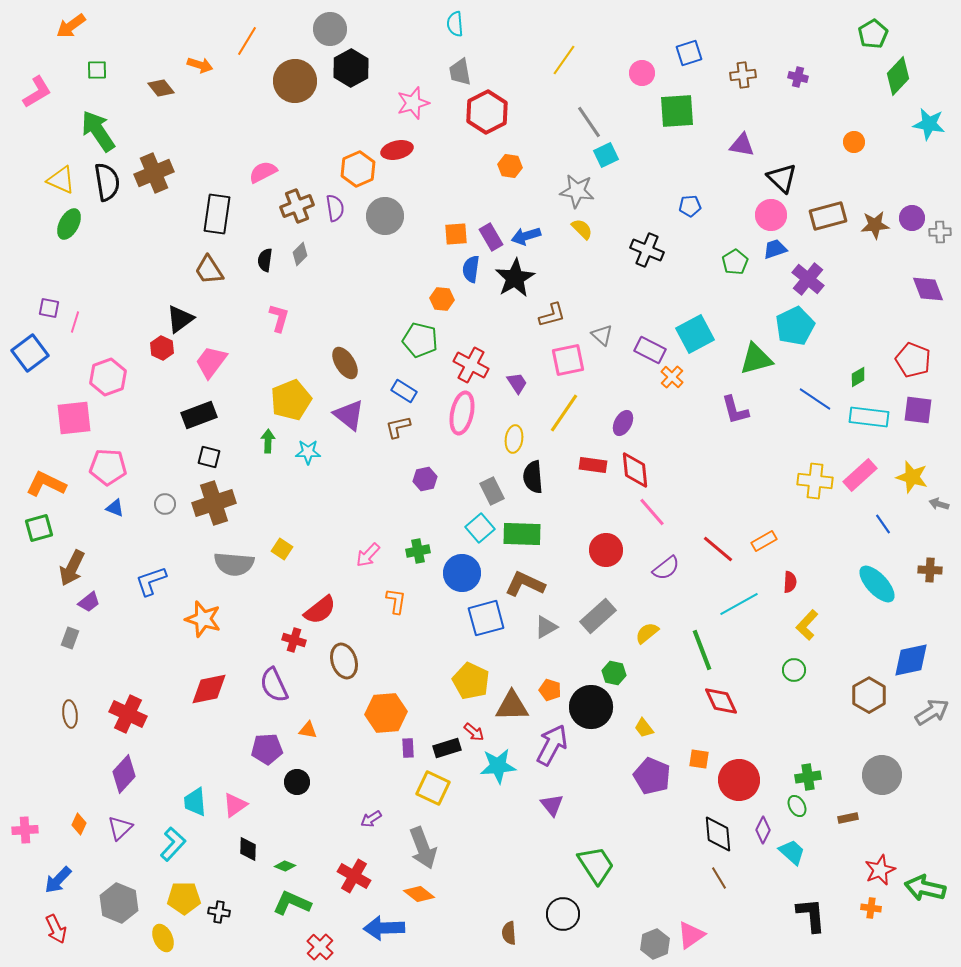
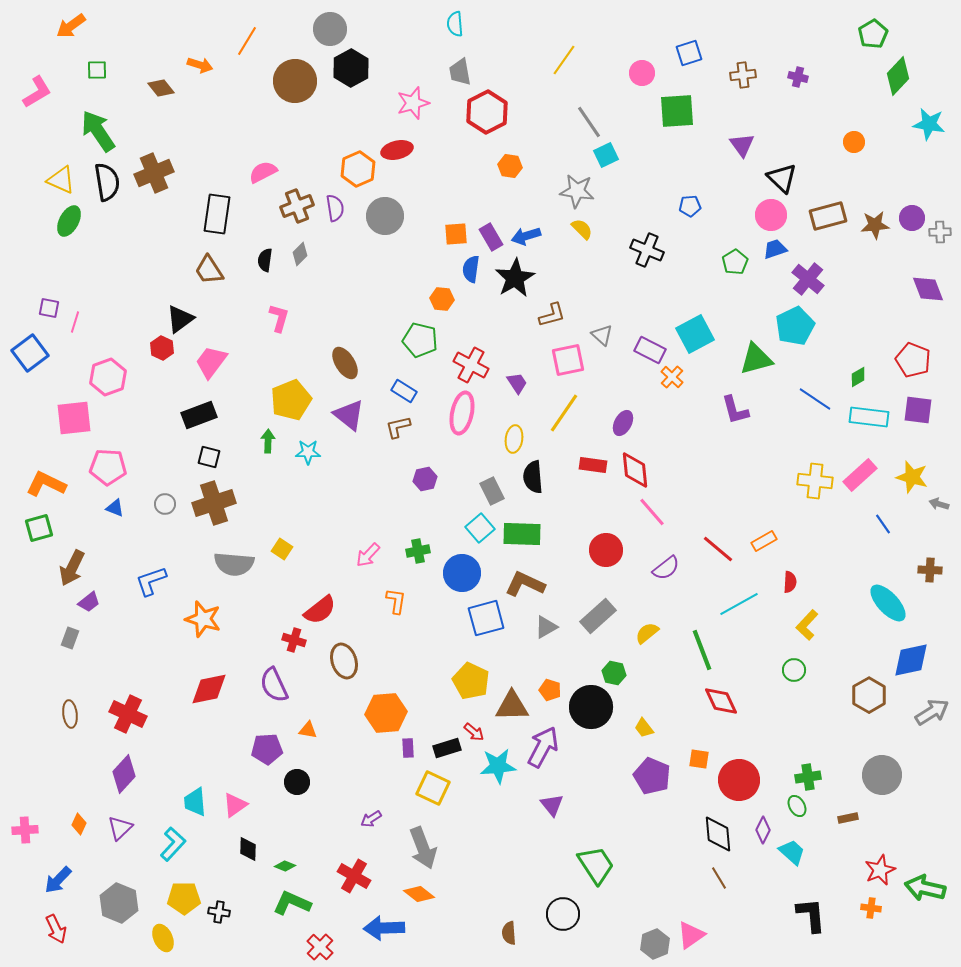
purple triangle at (742, 145): rotated 44 degrees clockwise
green ellipse at (69, 224): moved 3 px up
cyan ellipse at (877, 584): moved 11 px right, 19 px down
purple arrow at (552, 745): moved 9 px left, 2 px down
